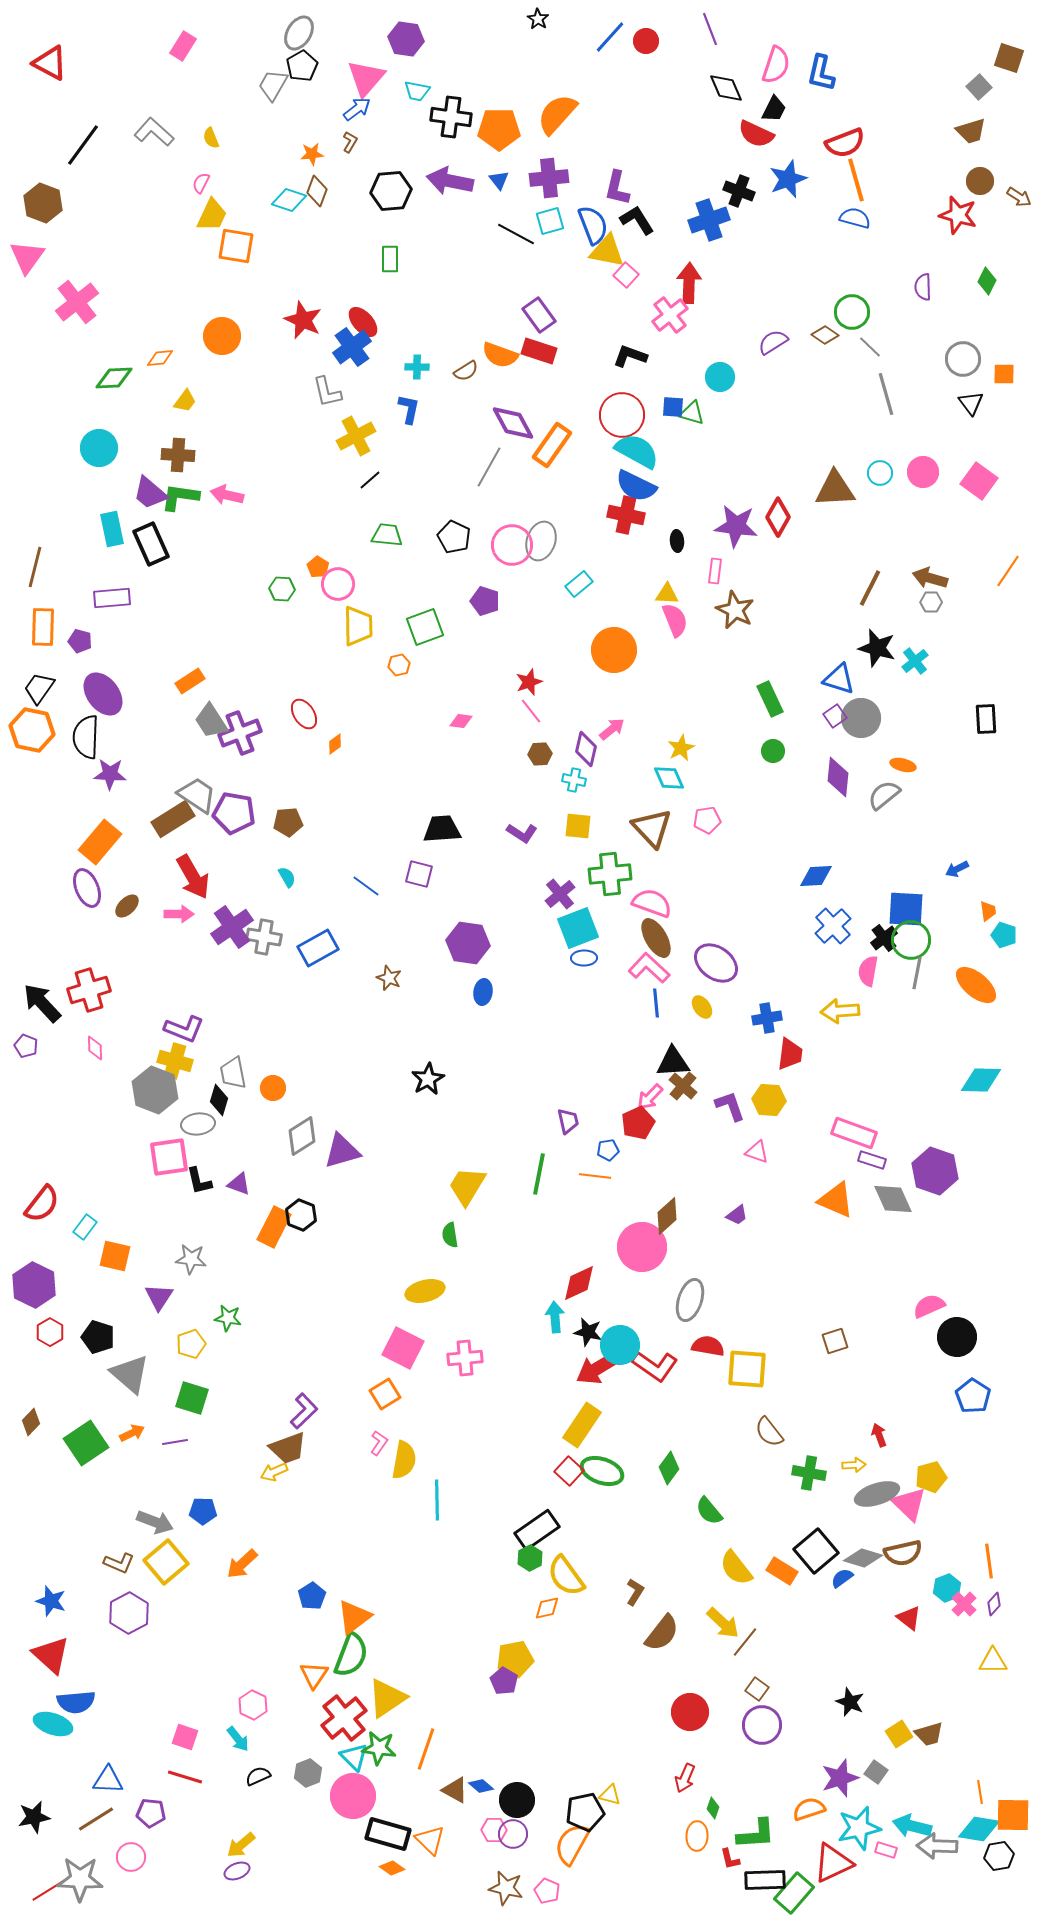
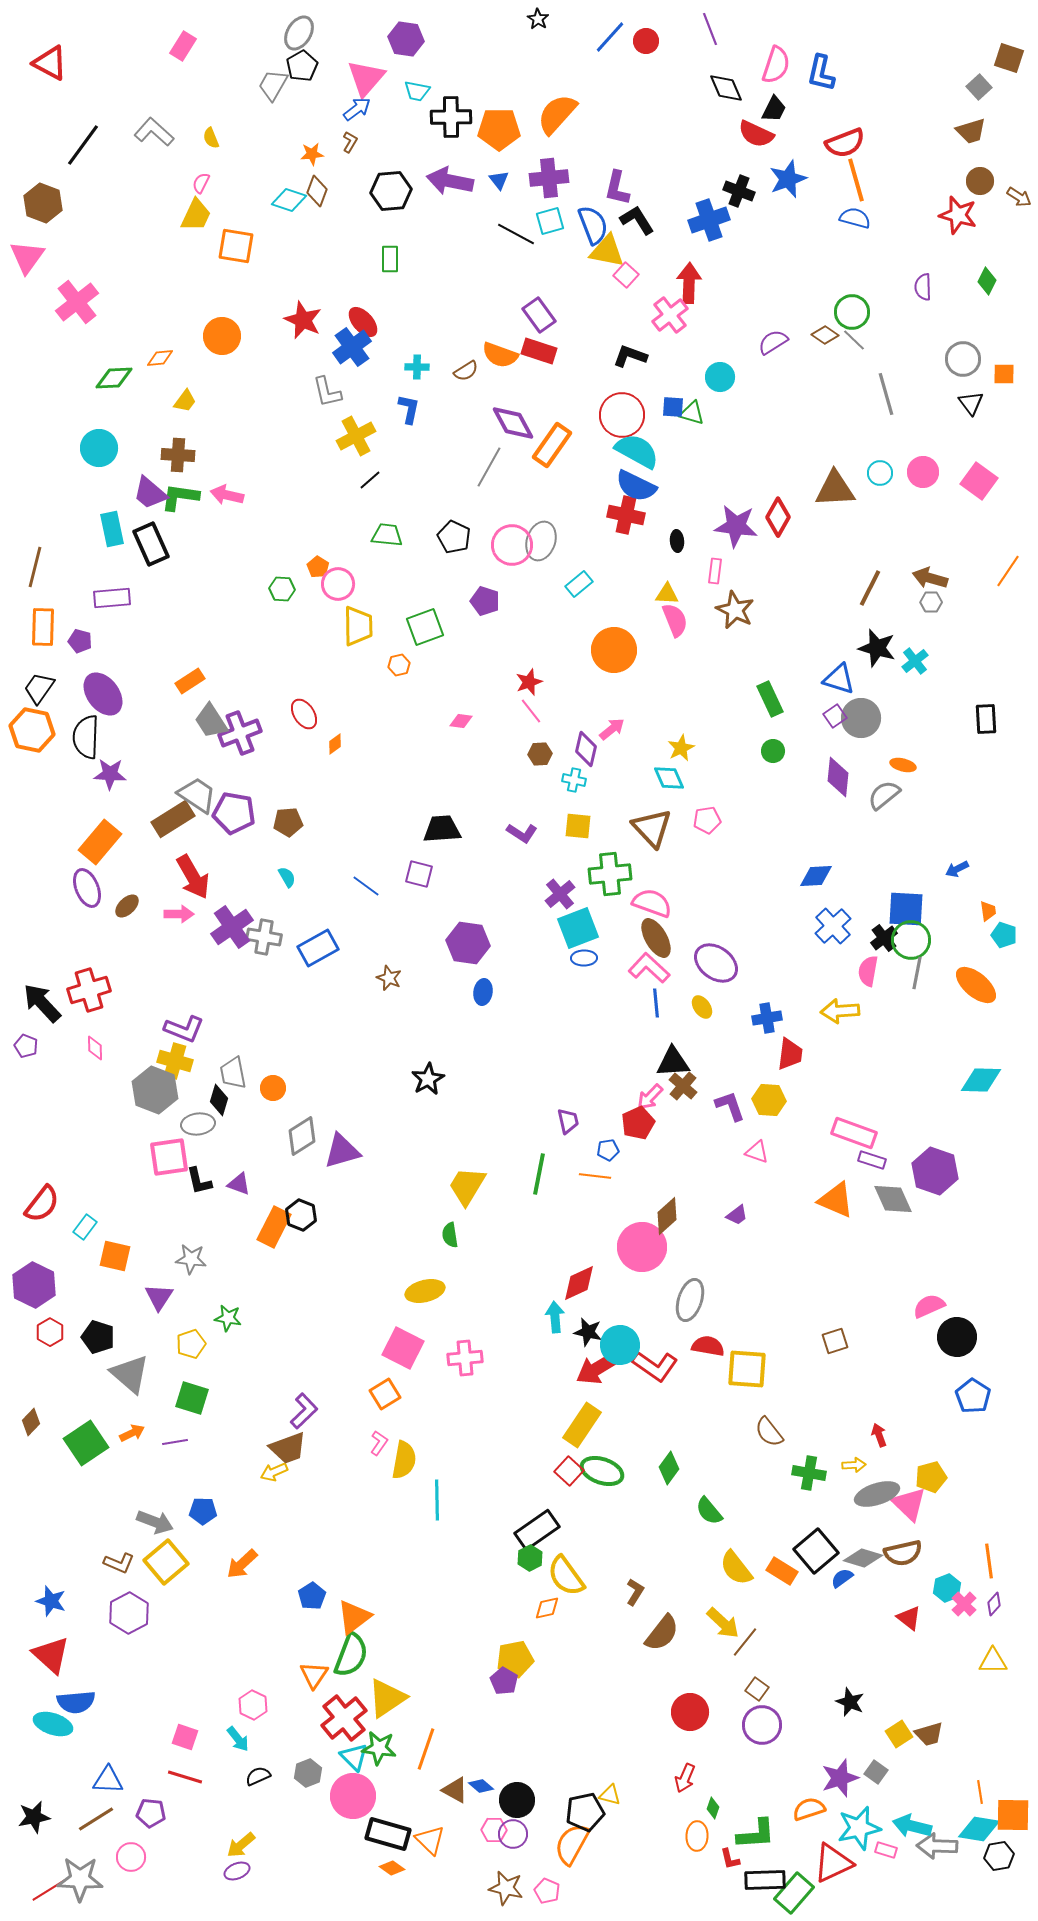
black cross at (451, 117): rotated 9 degrees counterclockwise
yellow trapezoid at (212, 215): moved 16 px left
gray line at (870, 347): moved 16 px left, 7 px up
